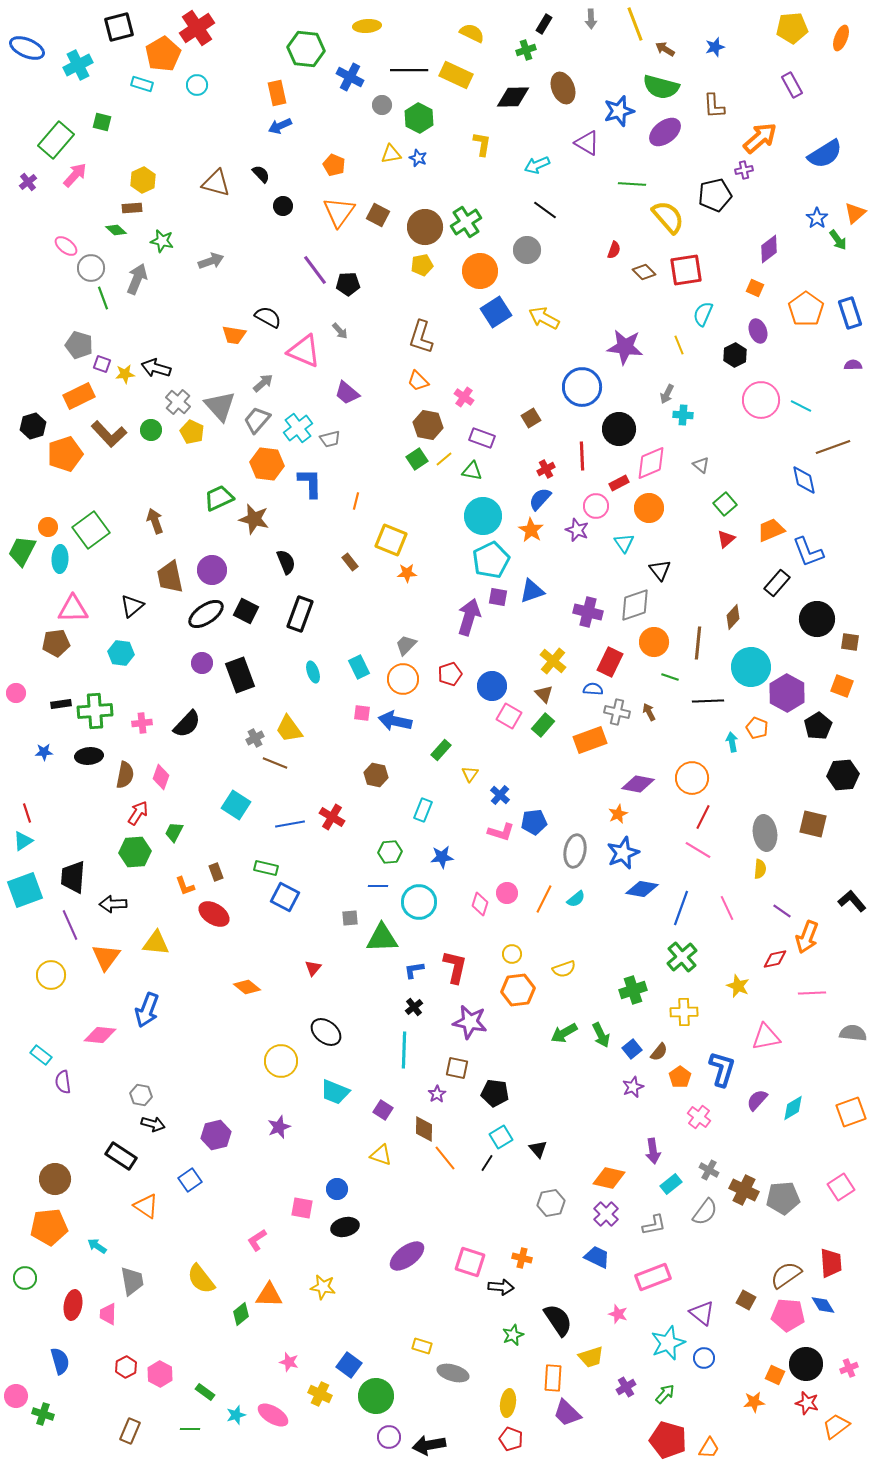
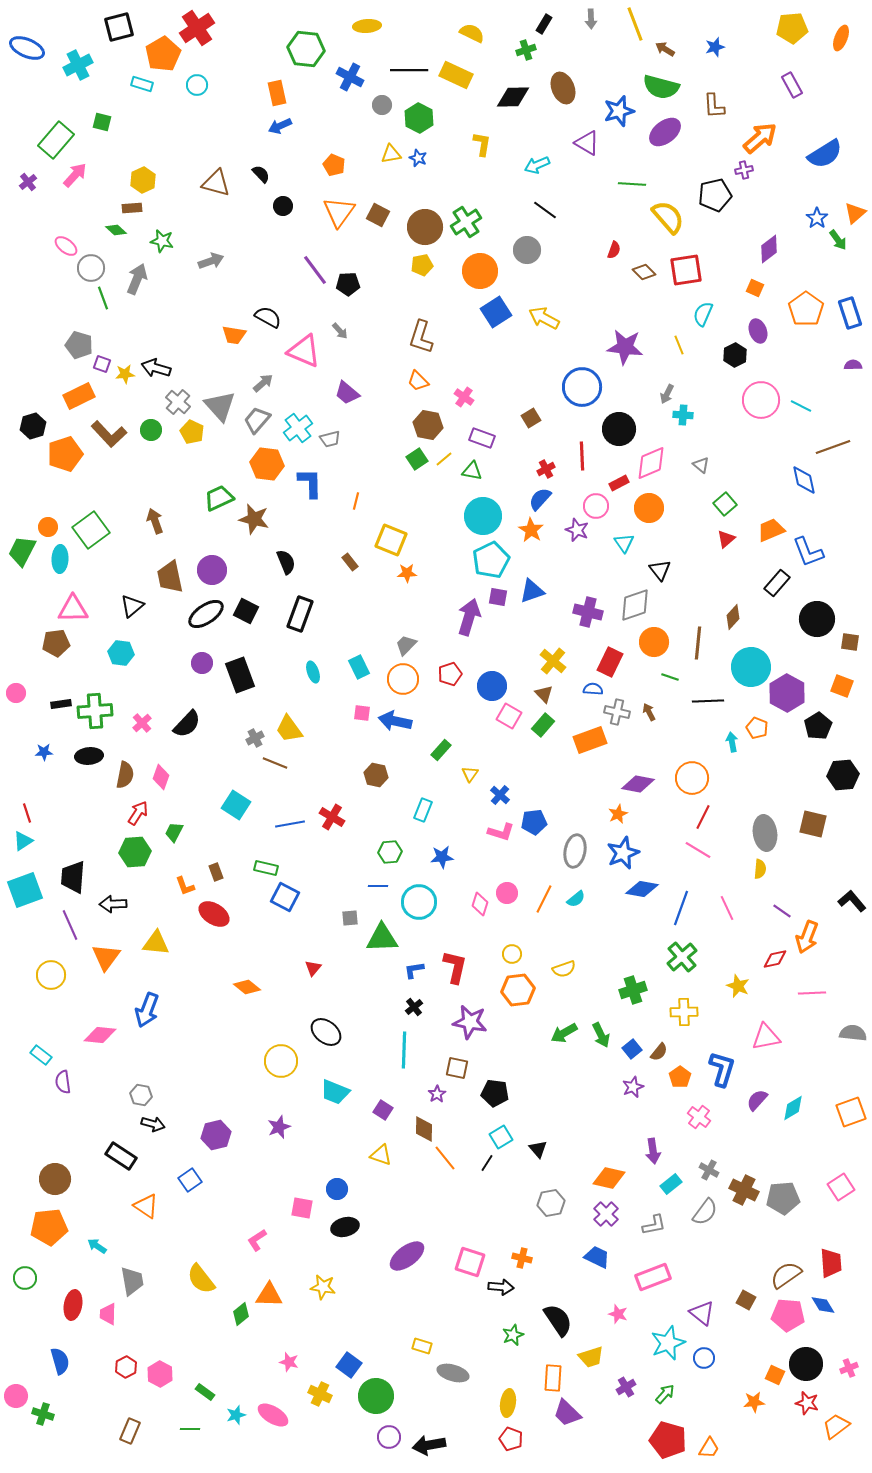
pink cross at (142, 723): rotated 36 degrees counterclockwise
